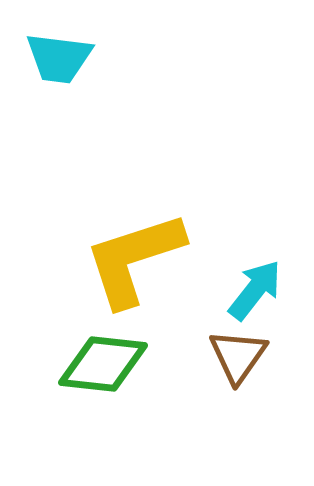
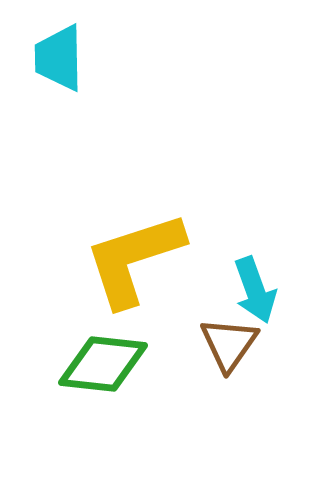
cyan trapezoid: rotated 82 degrees clockwise
cyan arrow: rotated 122 degrees clockwise
brown triangle: moved 9 px left, 12 px up
